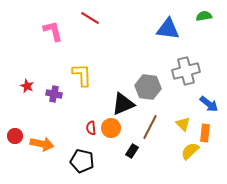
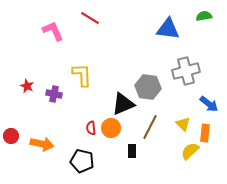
pink L-shape: rotated 10 degrees counterclockwise
red circle: moved 4 px left
black rectangle: rotated 32 degrees counterclockwise
